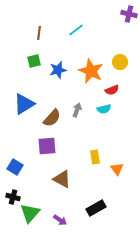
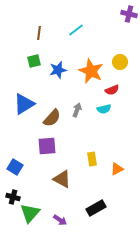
yellow rectangle: moved 3 px left, 2 px down
orange triangle: rotated 40 degrees clockwise
